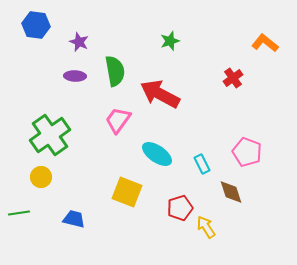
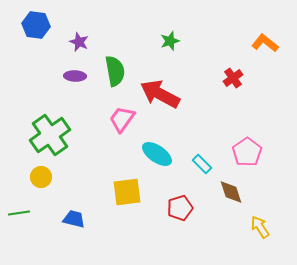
pink trapezoid: moved 4 px right, 1 px up
pink pentagon: rotated 16 degrees clockwise
cyan rectangle: rotated 18 degrees counterclockwise
yellow square: rotated 28 degrees counterclockwise
yellow arrow: moved 54 px right
